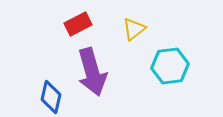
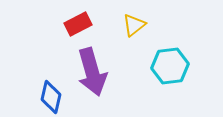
yellow triangle: moved 4 px up
